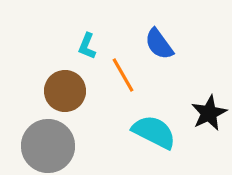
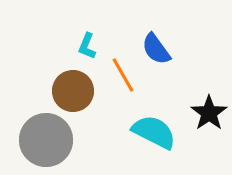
blue semicircle: moved 3 px left, 5 px down
brown circle: moved 8 px right
black star: rotated 9 degrees counterclockwise
gray circle: moved 2 px left, 6 px up
